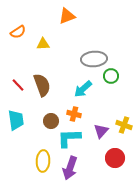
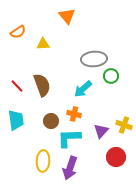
orange triangle: rotated 48 degrees counterclockwise
red line: moved 1 px left, 1 px down
red circle: moved 1 px right, 1 px up
